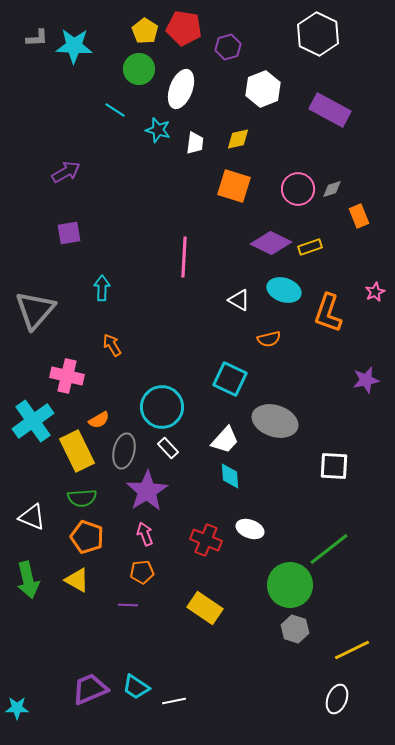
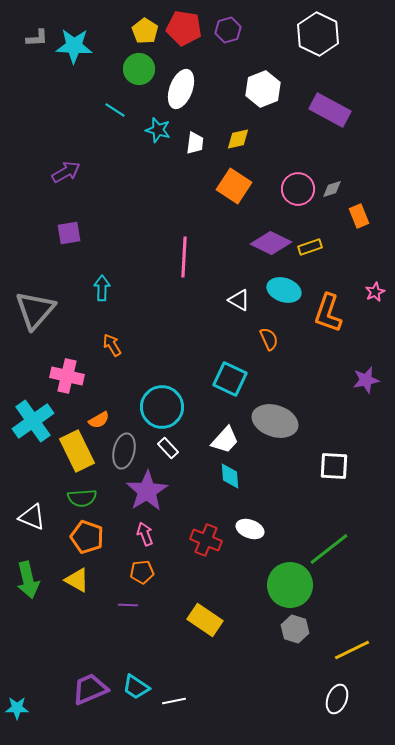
purple hexagon at (228, 47): moved 17 px up
orange square at (234, 186): rotated 16 degrees clockwise
orange semicircle at (269, 339): rotated 100 degrees counterclockwise
yellow rectangle at (205, 608): moved 12 px down
